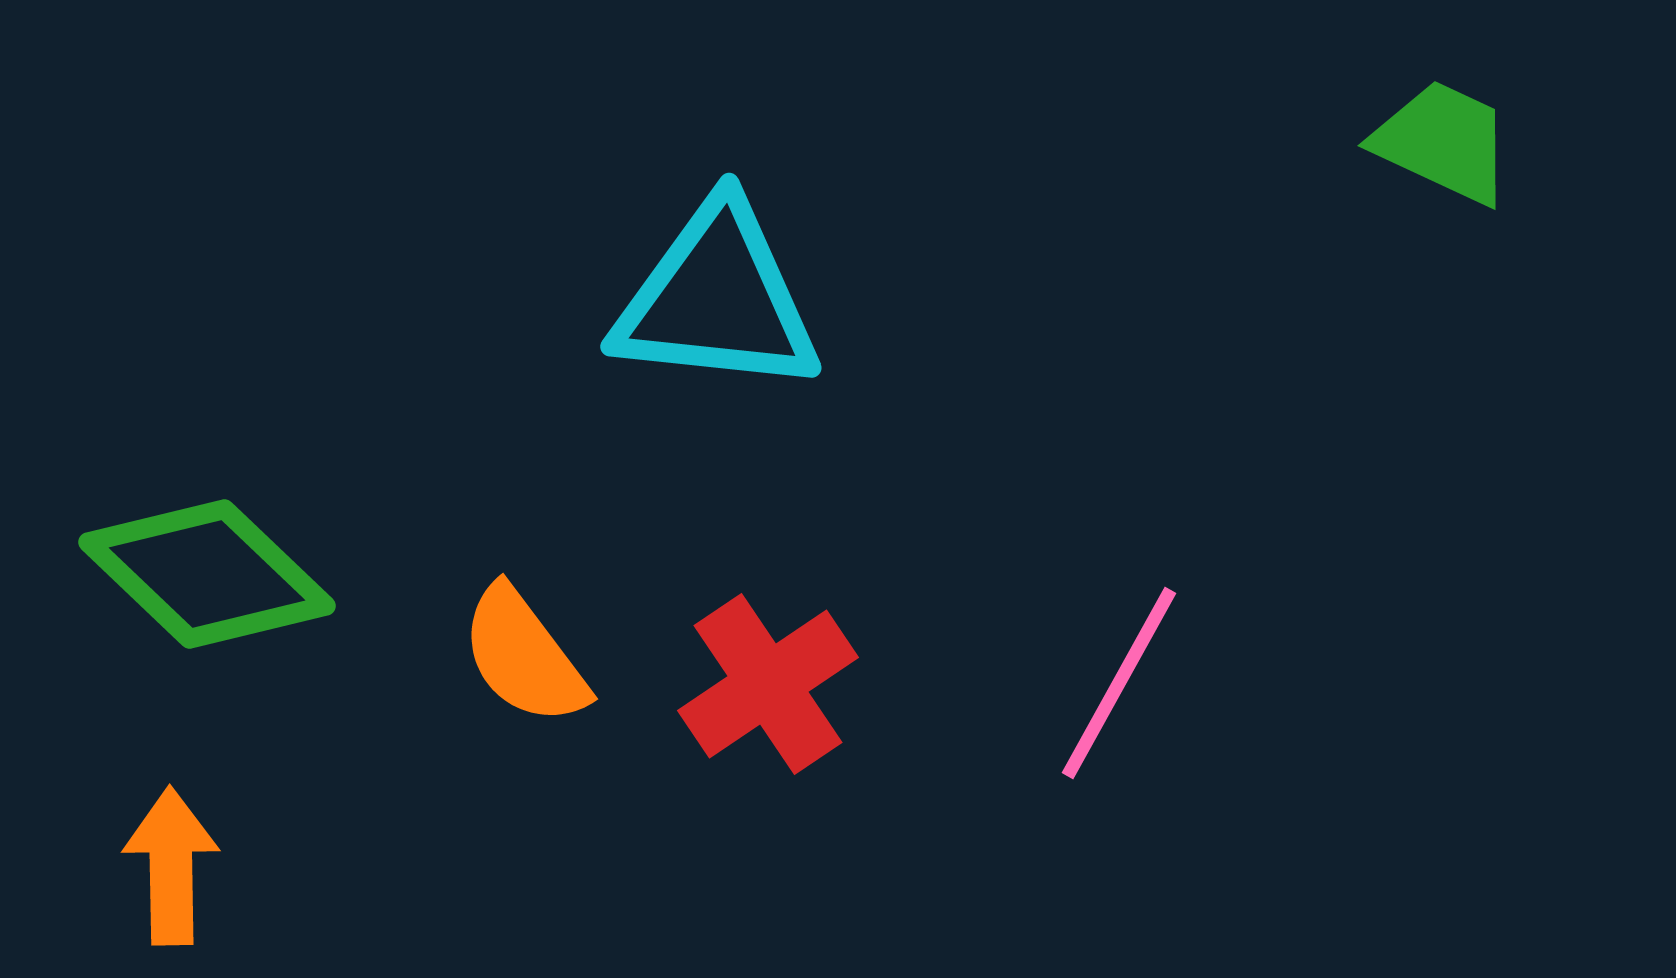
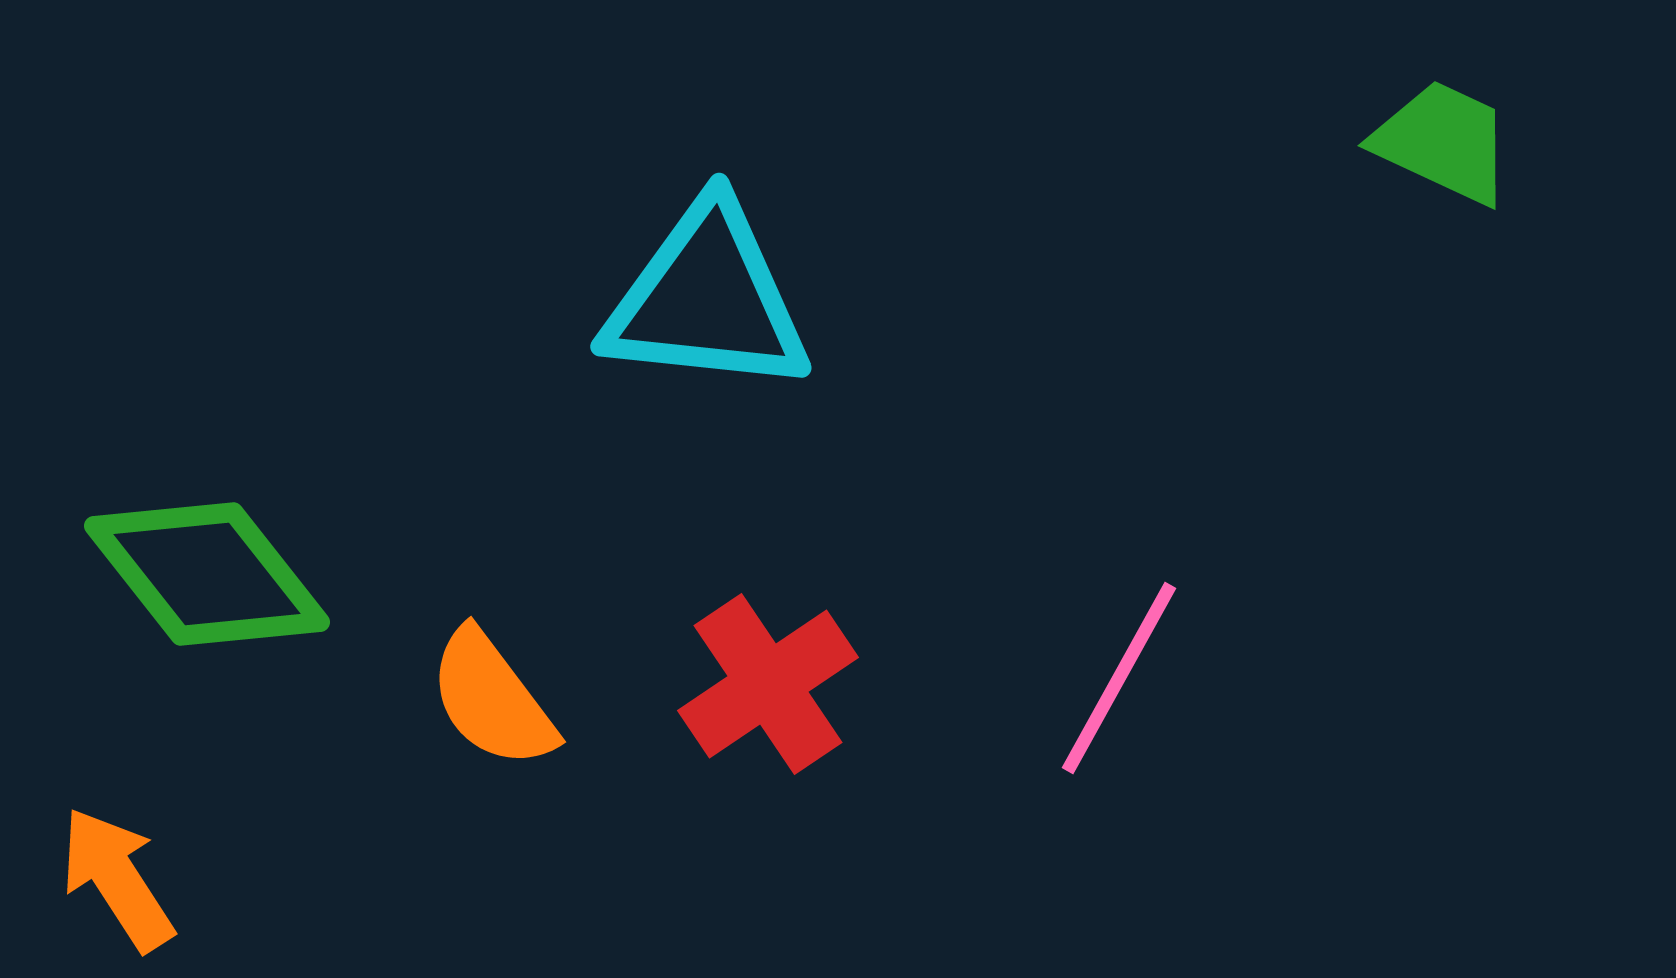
cyan triangle: moved 10 px left
green diamond: rotated 8 degrees clockwise
orange semicircle: moved 32 px left, 43 px down
pink line: moved 5 px up
orange arrow: moved 54 px left, 13 px down; rotated 32 degrees counterclockwise
